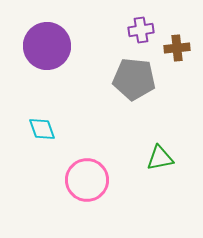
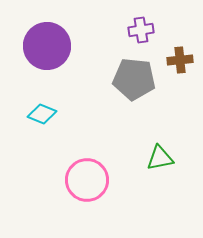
brown cross: moved 3 px right, 12 px down
cyan diamond: moved 15 px up; rotated 48 degrees counterclockwise
